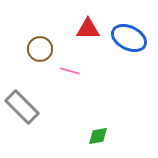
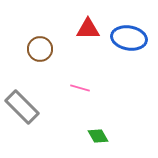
blue ellipse: rotated 16 degrees counterclockwise
pink line: moved 10 px right, 17 px down
green diamond: rotated 70 degrees clockwise
